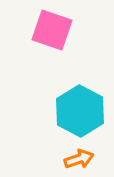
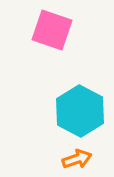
orange arrow: moved 2 px left
